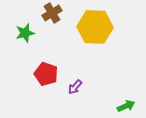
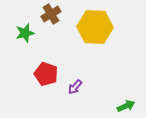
brown cross: moved 1 px left, 1 px down
